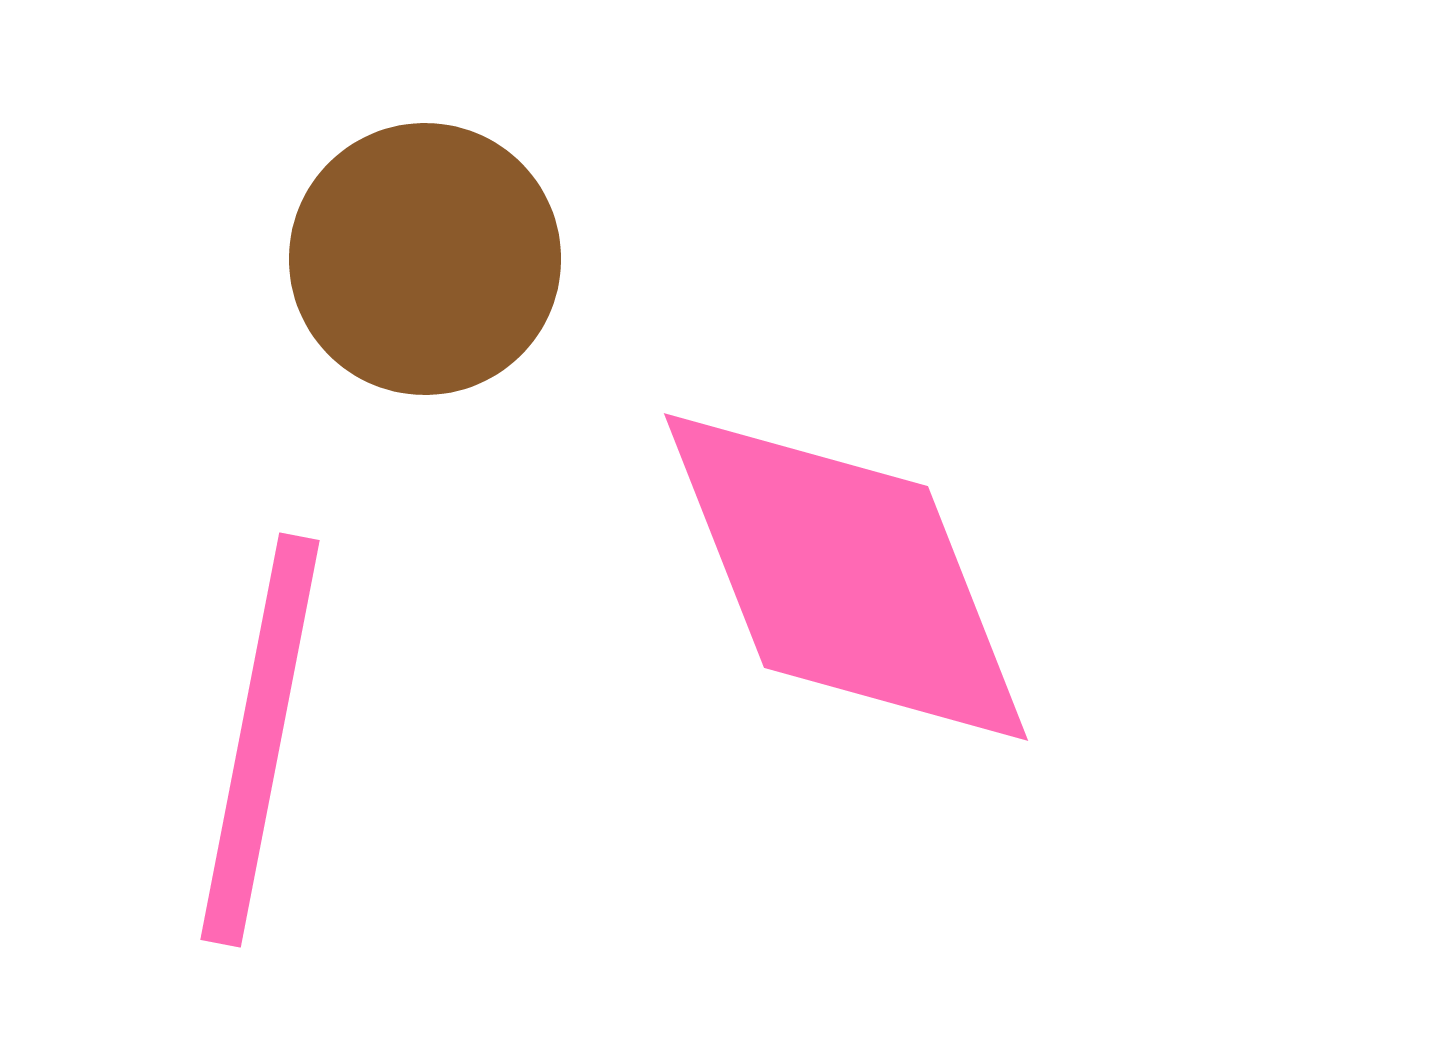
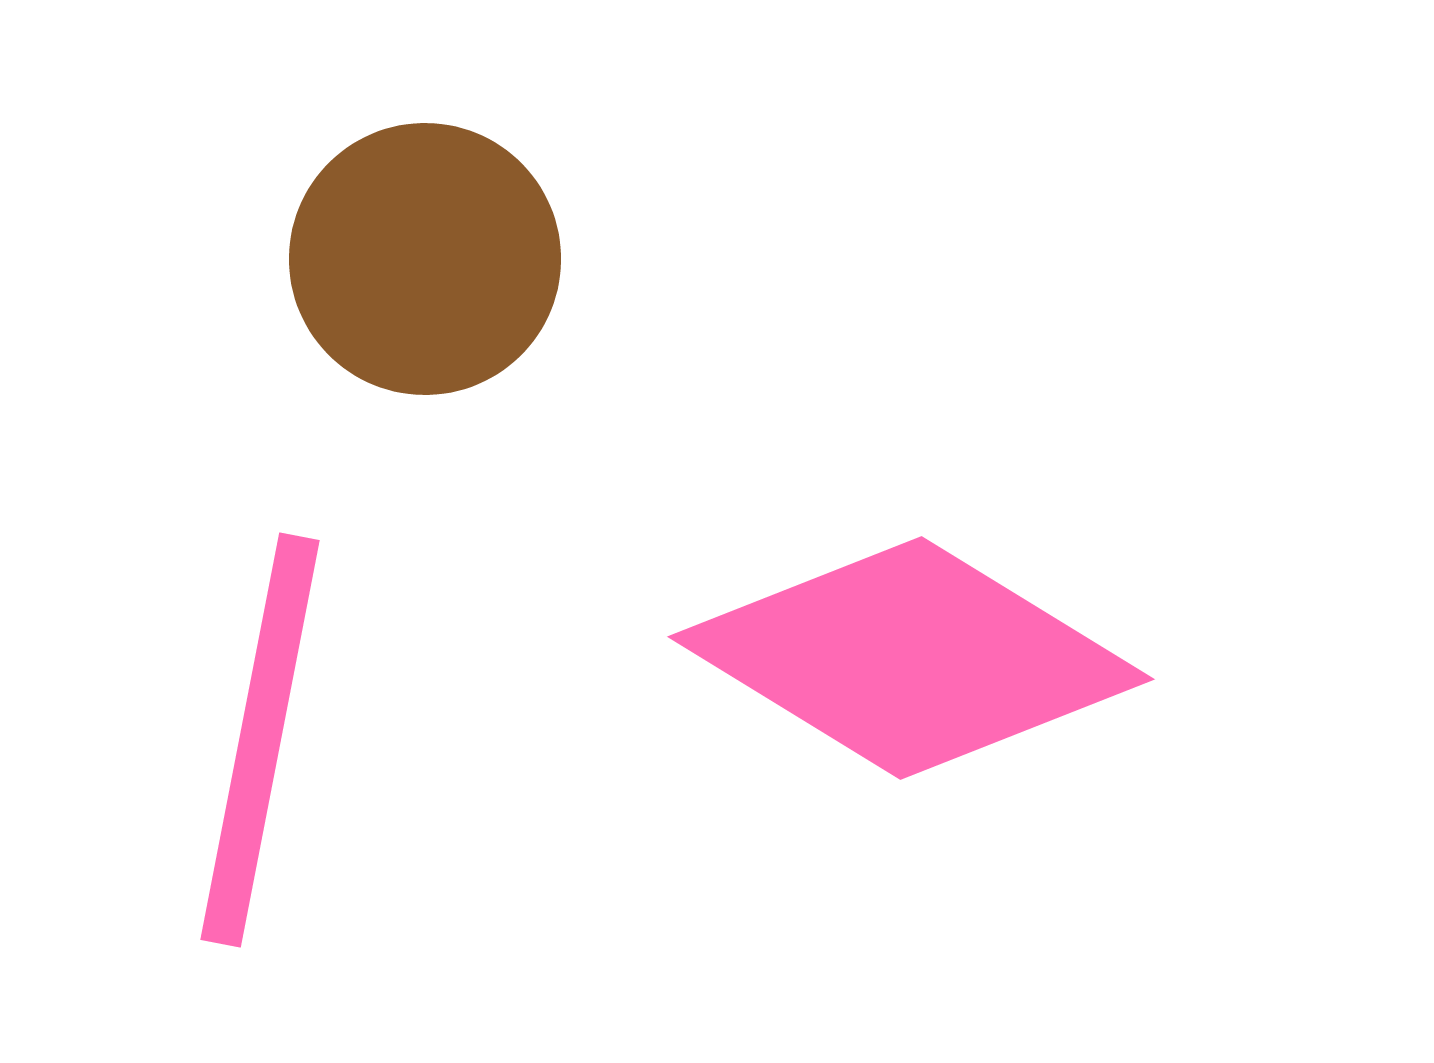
pink diamond: moved 65 px right, 81 px down; rotated 37 degrees counterclockwise
